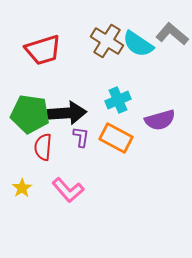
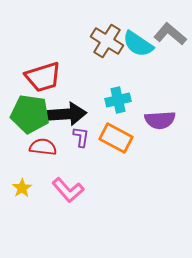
gray L-shape: moved 2 px left
red trapezoid: moved 27 px down
cyan cross: rotated 10 degrees clockwise
black arrow: moved 1 px down
purple semicircle: rotated 12 degrees clockwise
red semicircle: rotated 92 degrees clockwise
